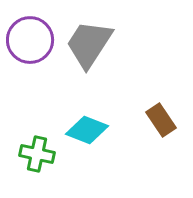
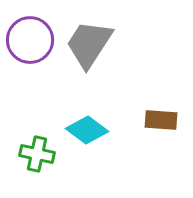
brown rectangle: rotated 52 degrees counterclockwise
cyan diamond: rotated 15 degrees clockwise
